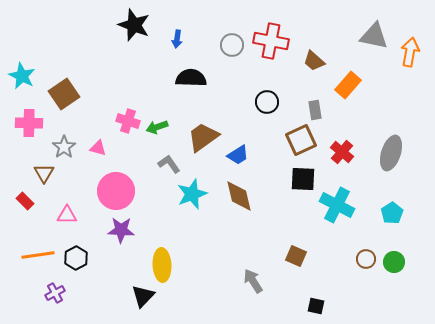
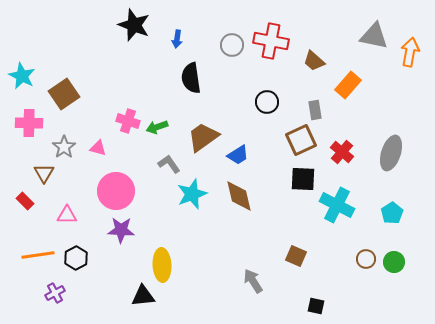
black semicircle at (191, 78): rotated 100 degrees counterclockwise
black triangle at (143, 296): rotated 40 degrees clockwise
